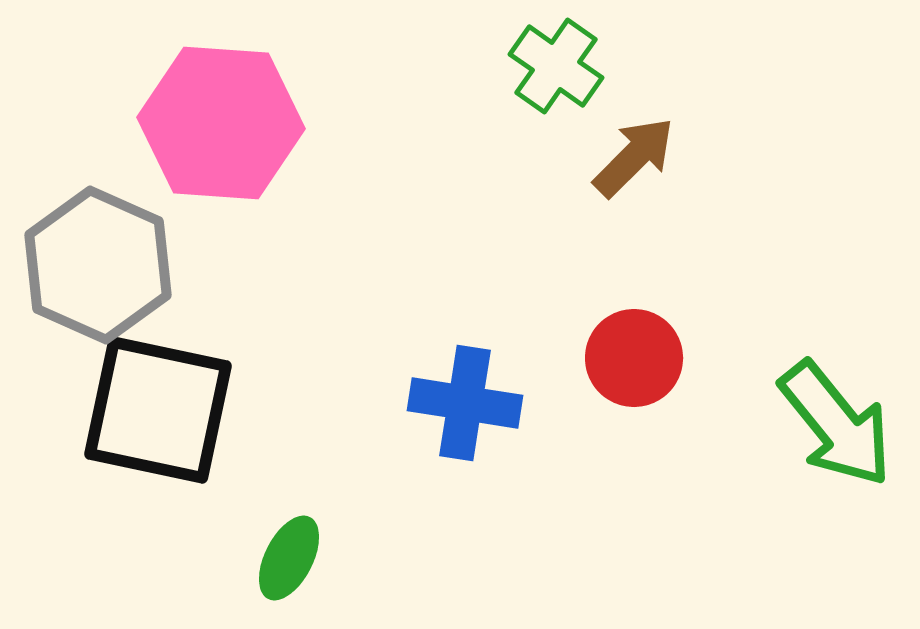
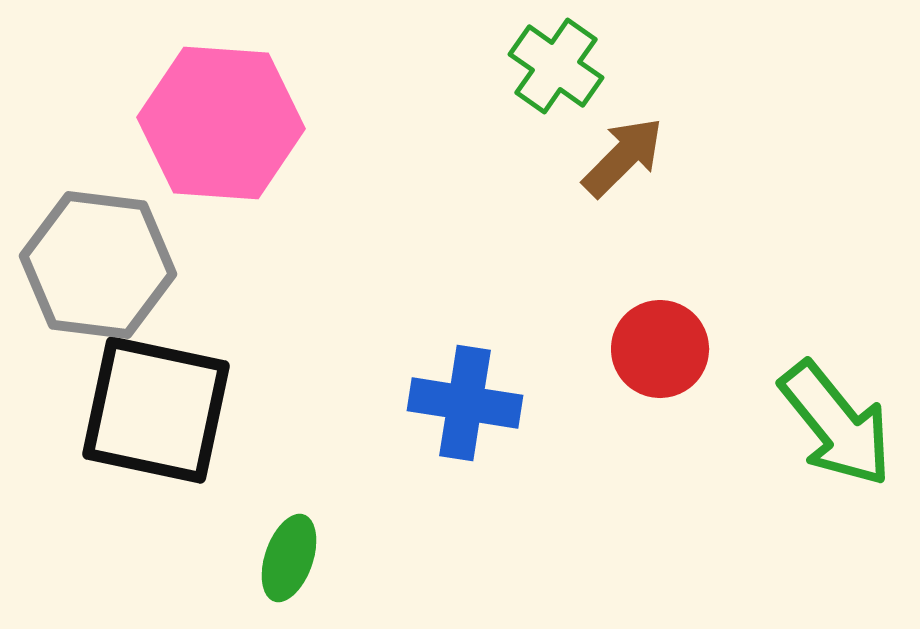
brown arrow: moved 11 px left
gray hexagon: rotated 17 degrees counterclockwise
red circle: moved 26 px right, 9 px up
black square: moved 2 px left
green ellipse: rotated 8 degrees counterclockwise
